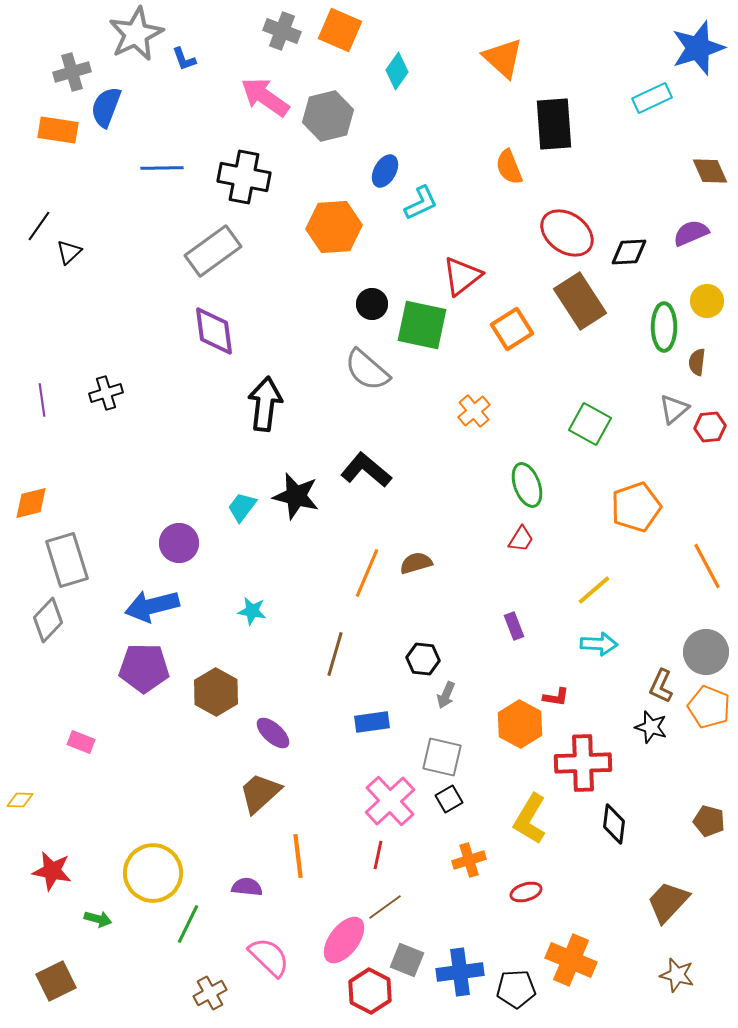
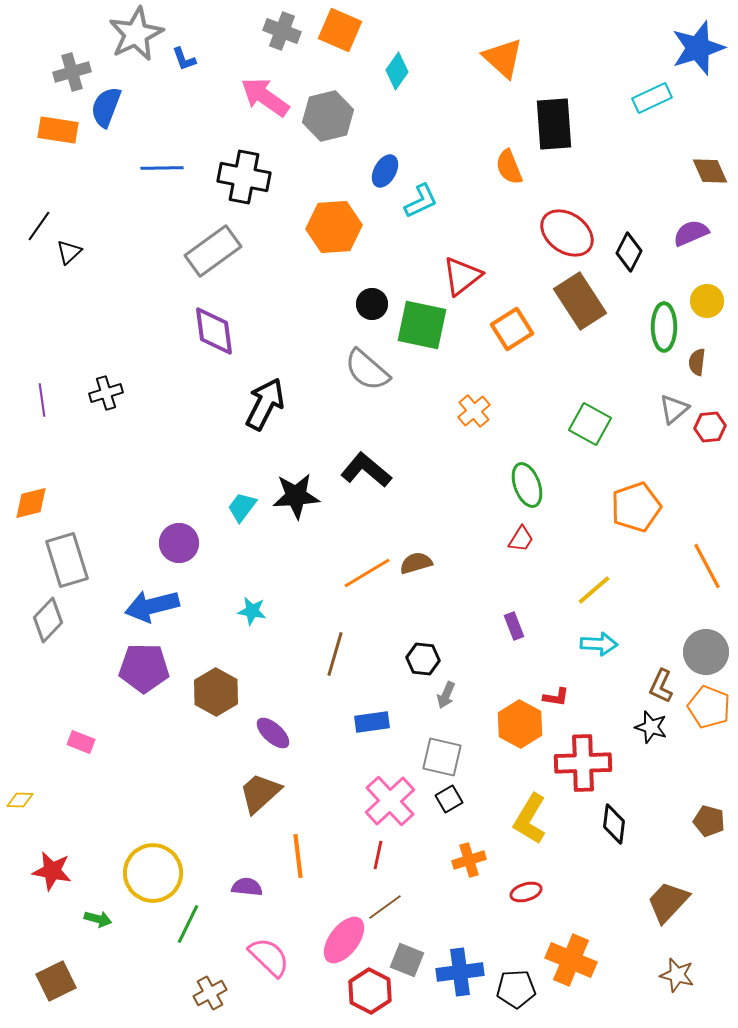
cyan L-shape at (421, 203): moved 2 px up
black diamond at (629, 252): rotated 60 degrees counterclockwise
black arrow at (265, 404): rotated 20 degrees clockwise
black star at (296, 496): rotated 18 degrees counterclockwise
orange line at (367, 573): rotated 36 degrees clockwise
